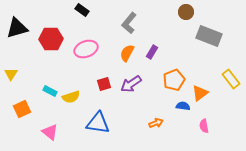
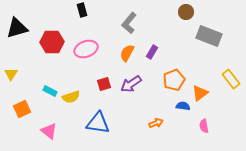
black rectangle: rotated 40 degrees clockwise
red hexagon: moved 1 px right, 3 px down
pink triangle: moved 1 px left, 1 px up
